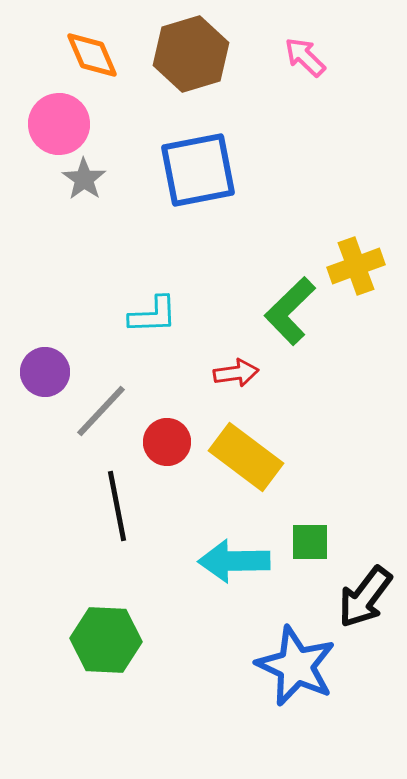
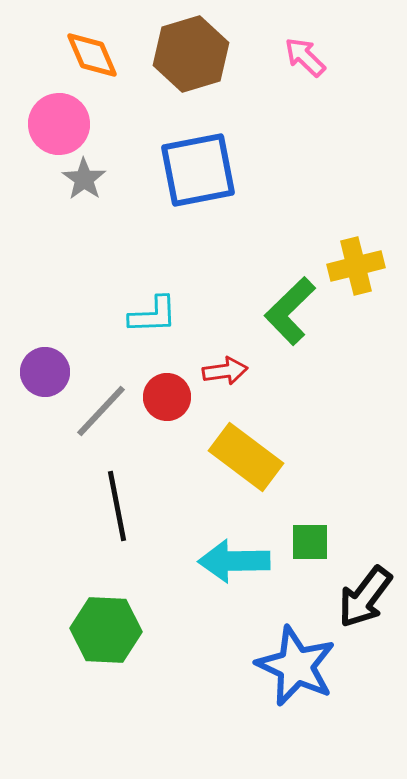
yellow cross: rotated 6 degrees clockwise
red arrow: moved 11 px left, 2 px up
red circle: moved 45 px up
green hexagon: moved 10 px up
